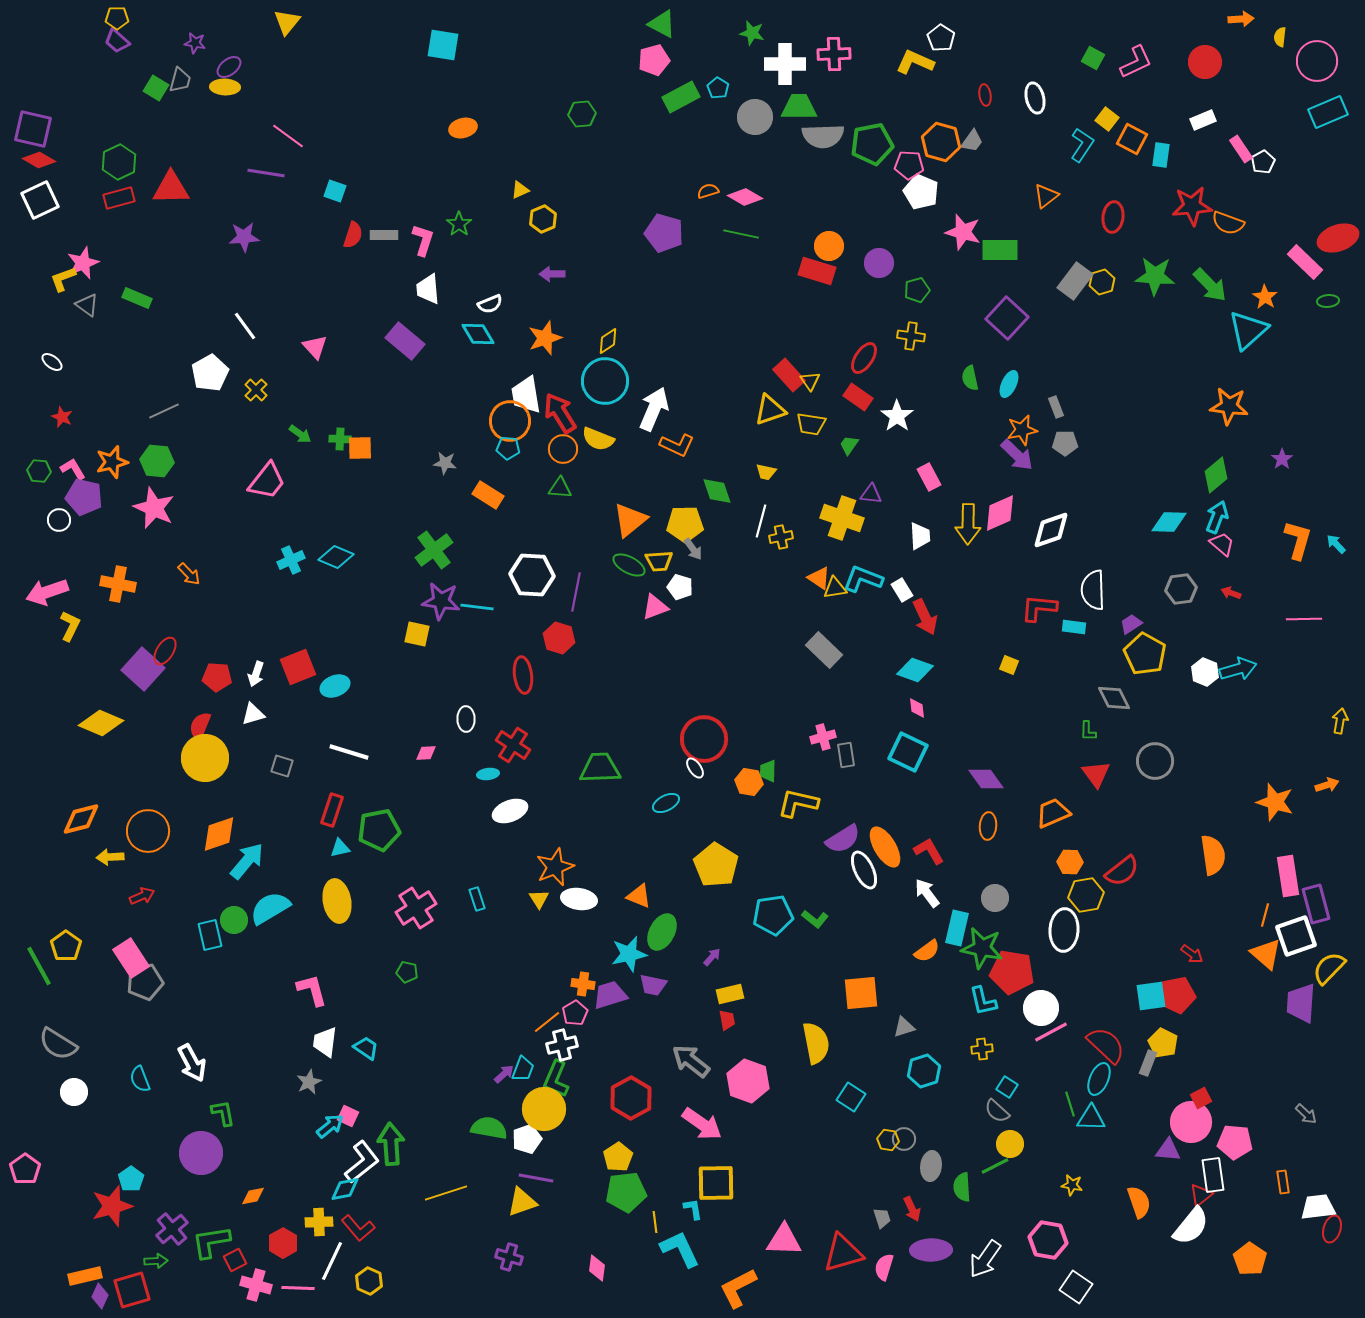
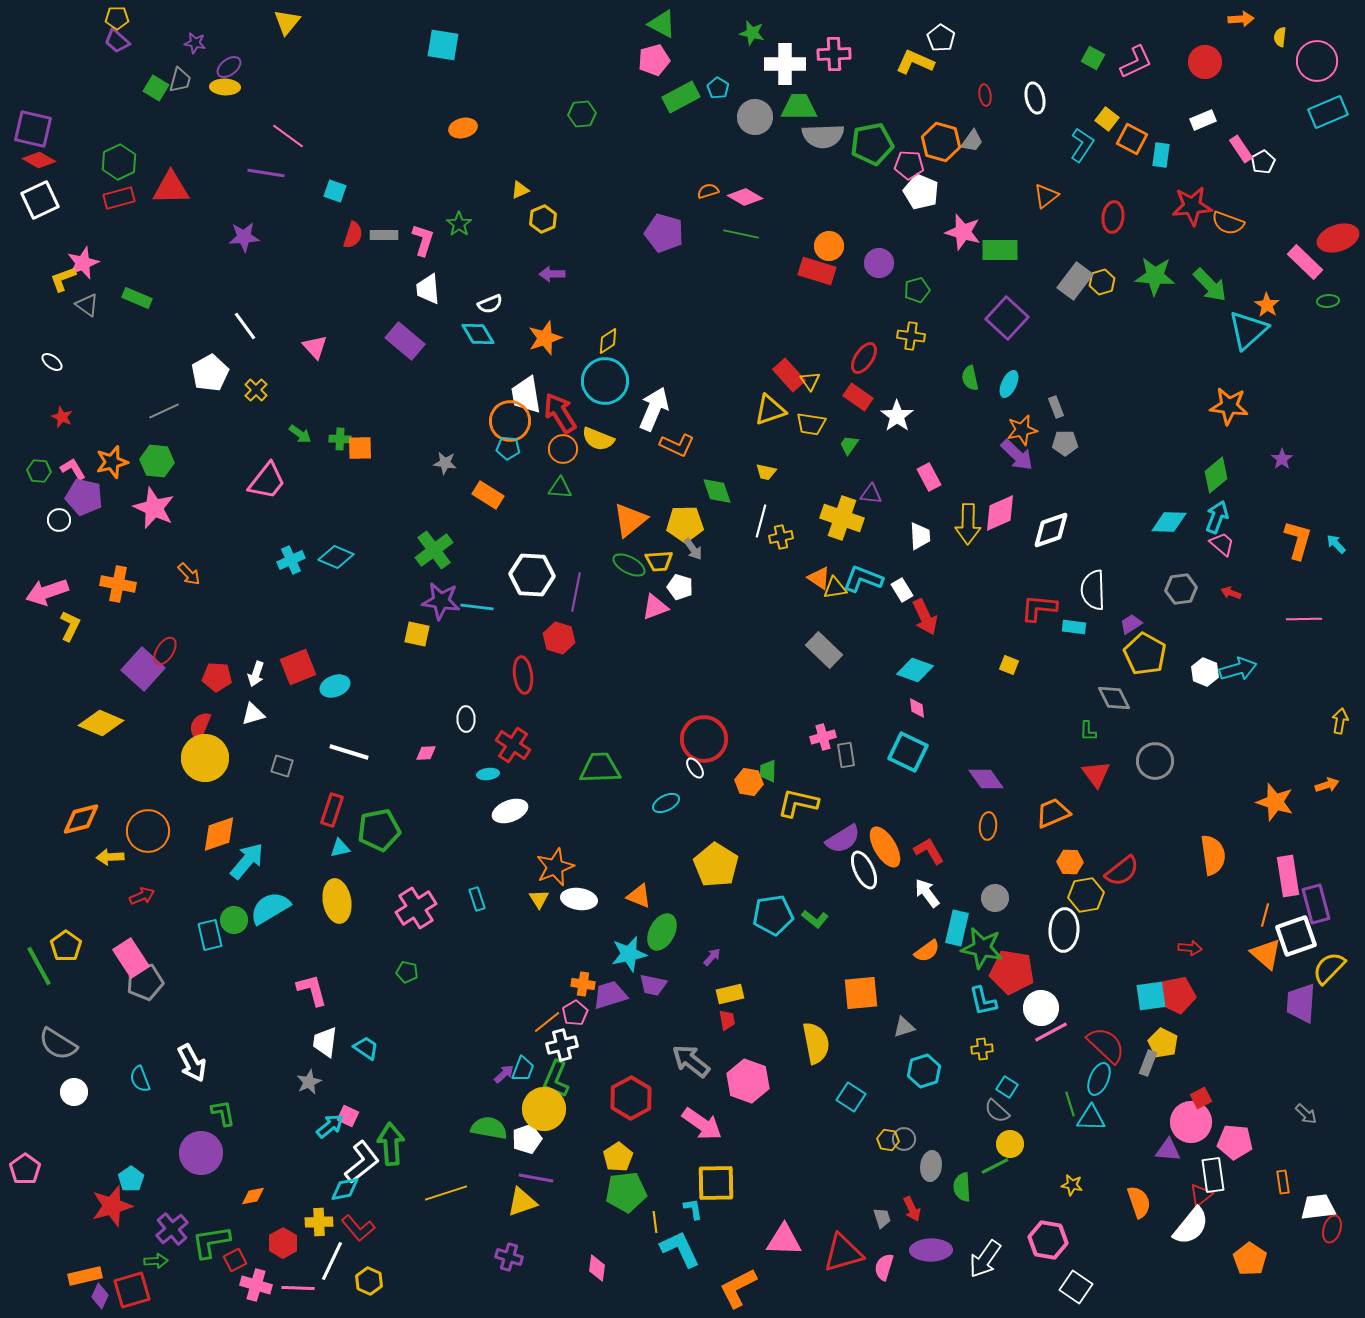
orange star at (1265, 297): moved 2 px right, 8 px down
red arrow at (1192, 954): moved 2 px left, 6 px up; rotated 30 degrees counterclockwise
